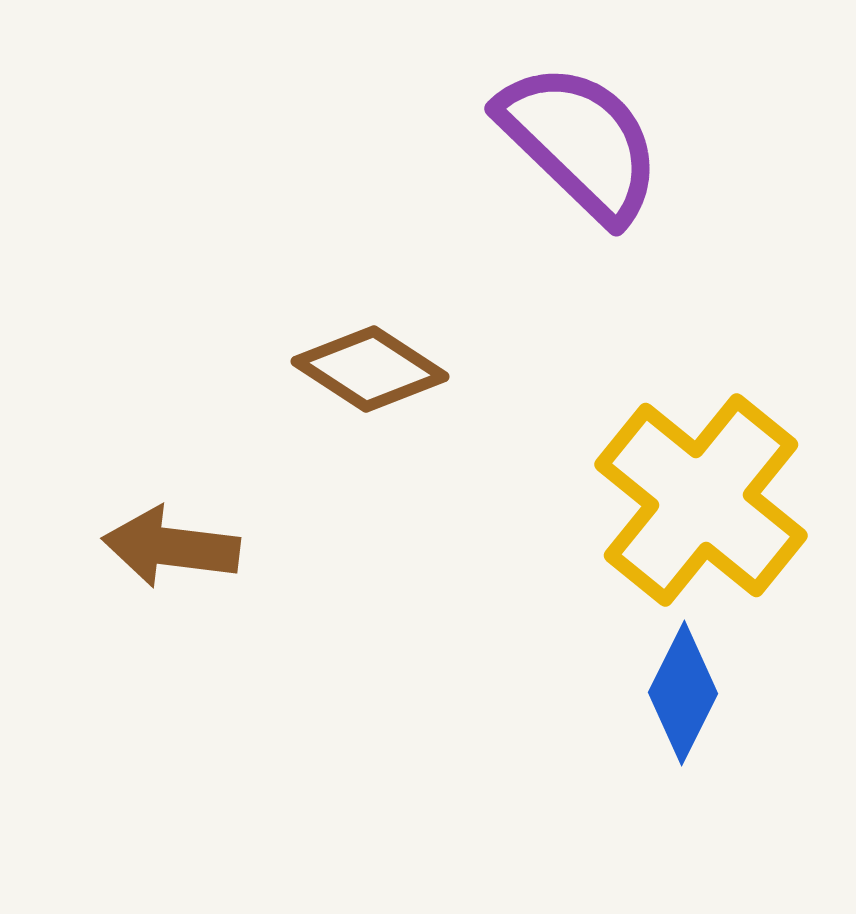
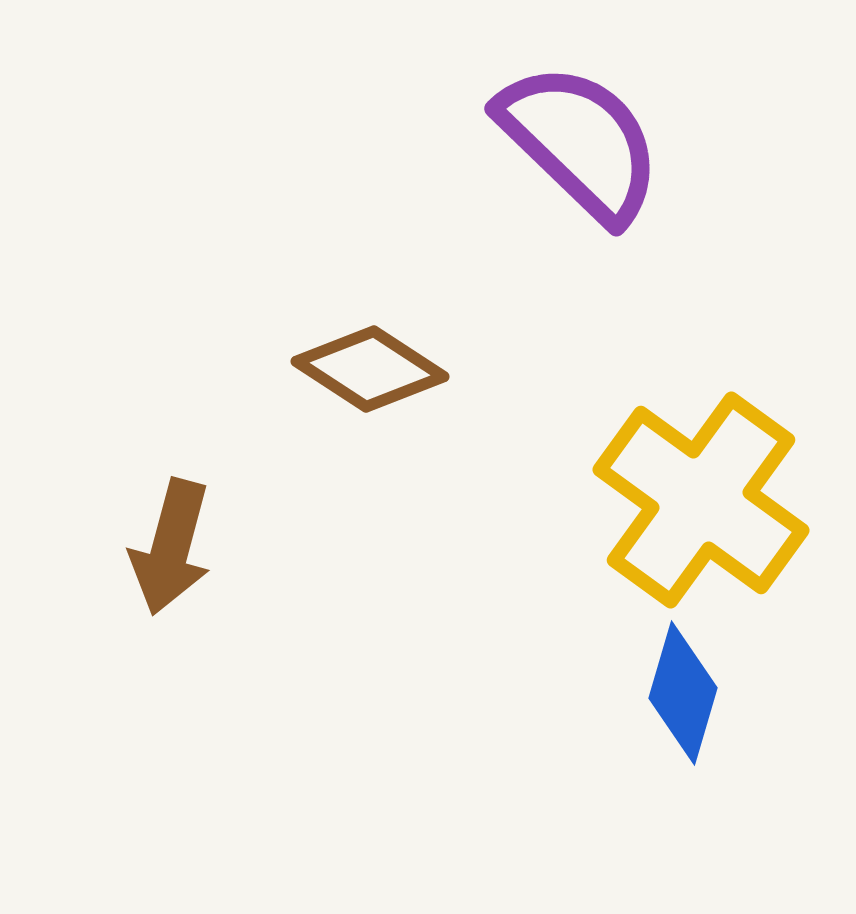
yellow cross: rotated 3 degrees counterclockwise
brown arrow: rotated 82 degrees counterclockwise
blue diamond: rotated 10 degrees counterclockwise
